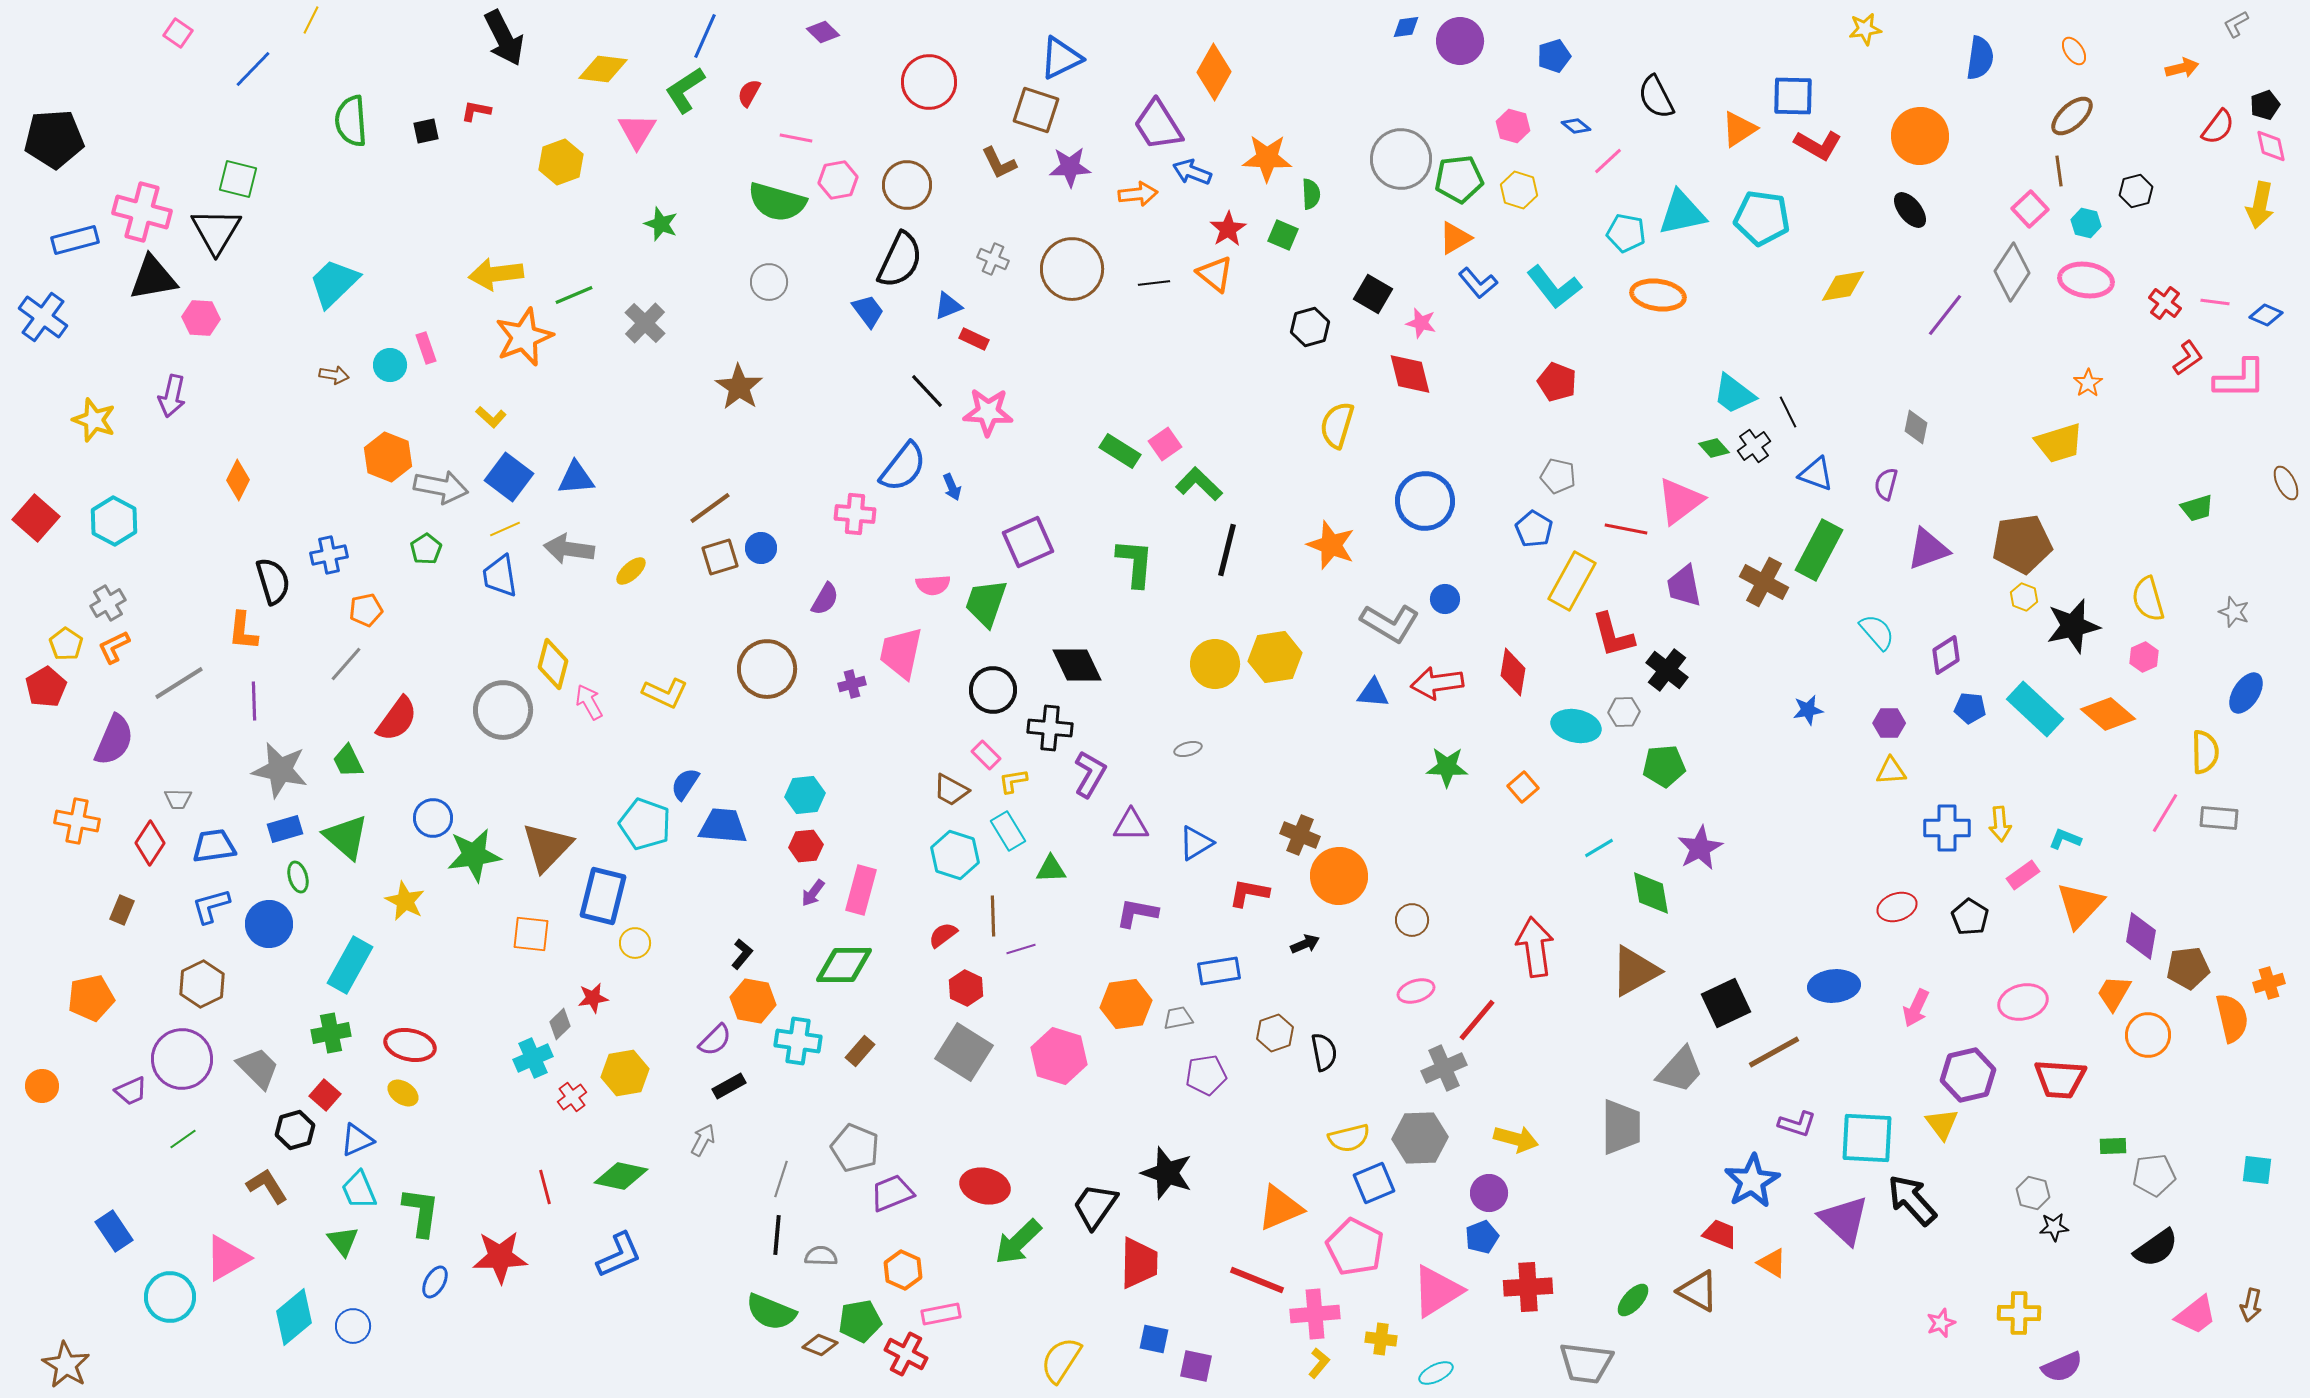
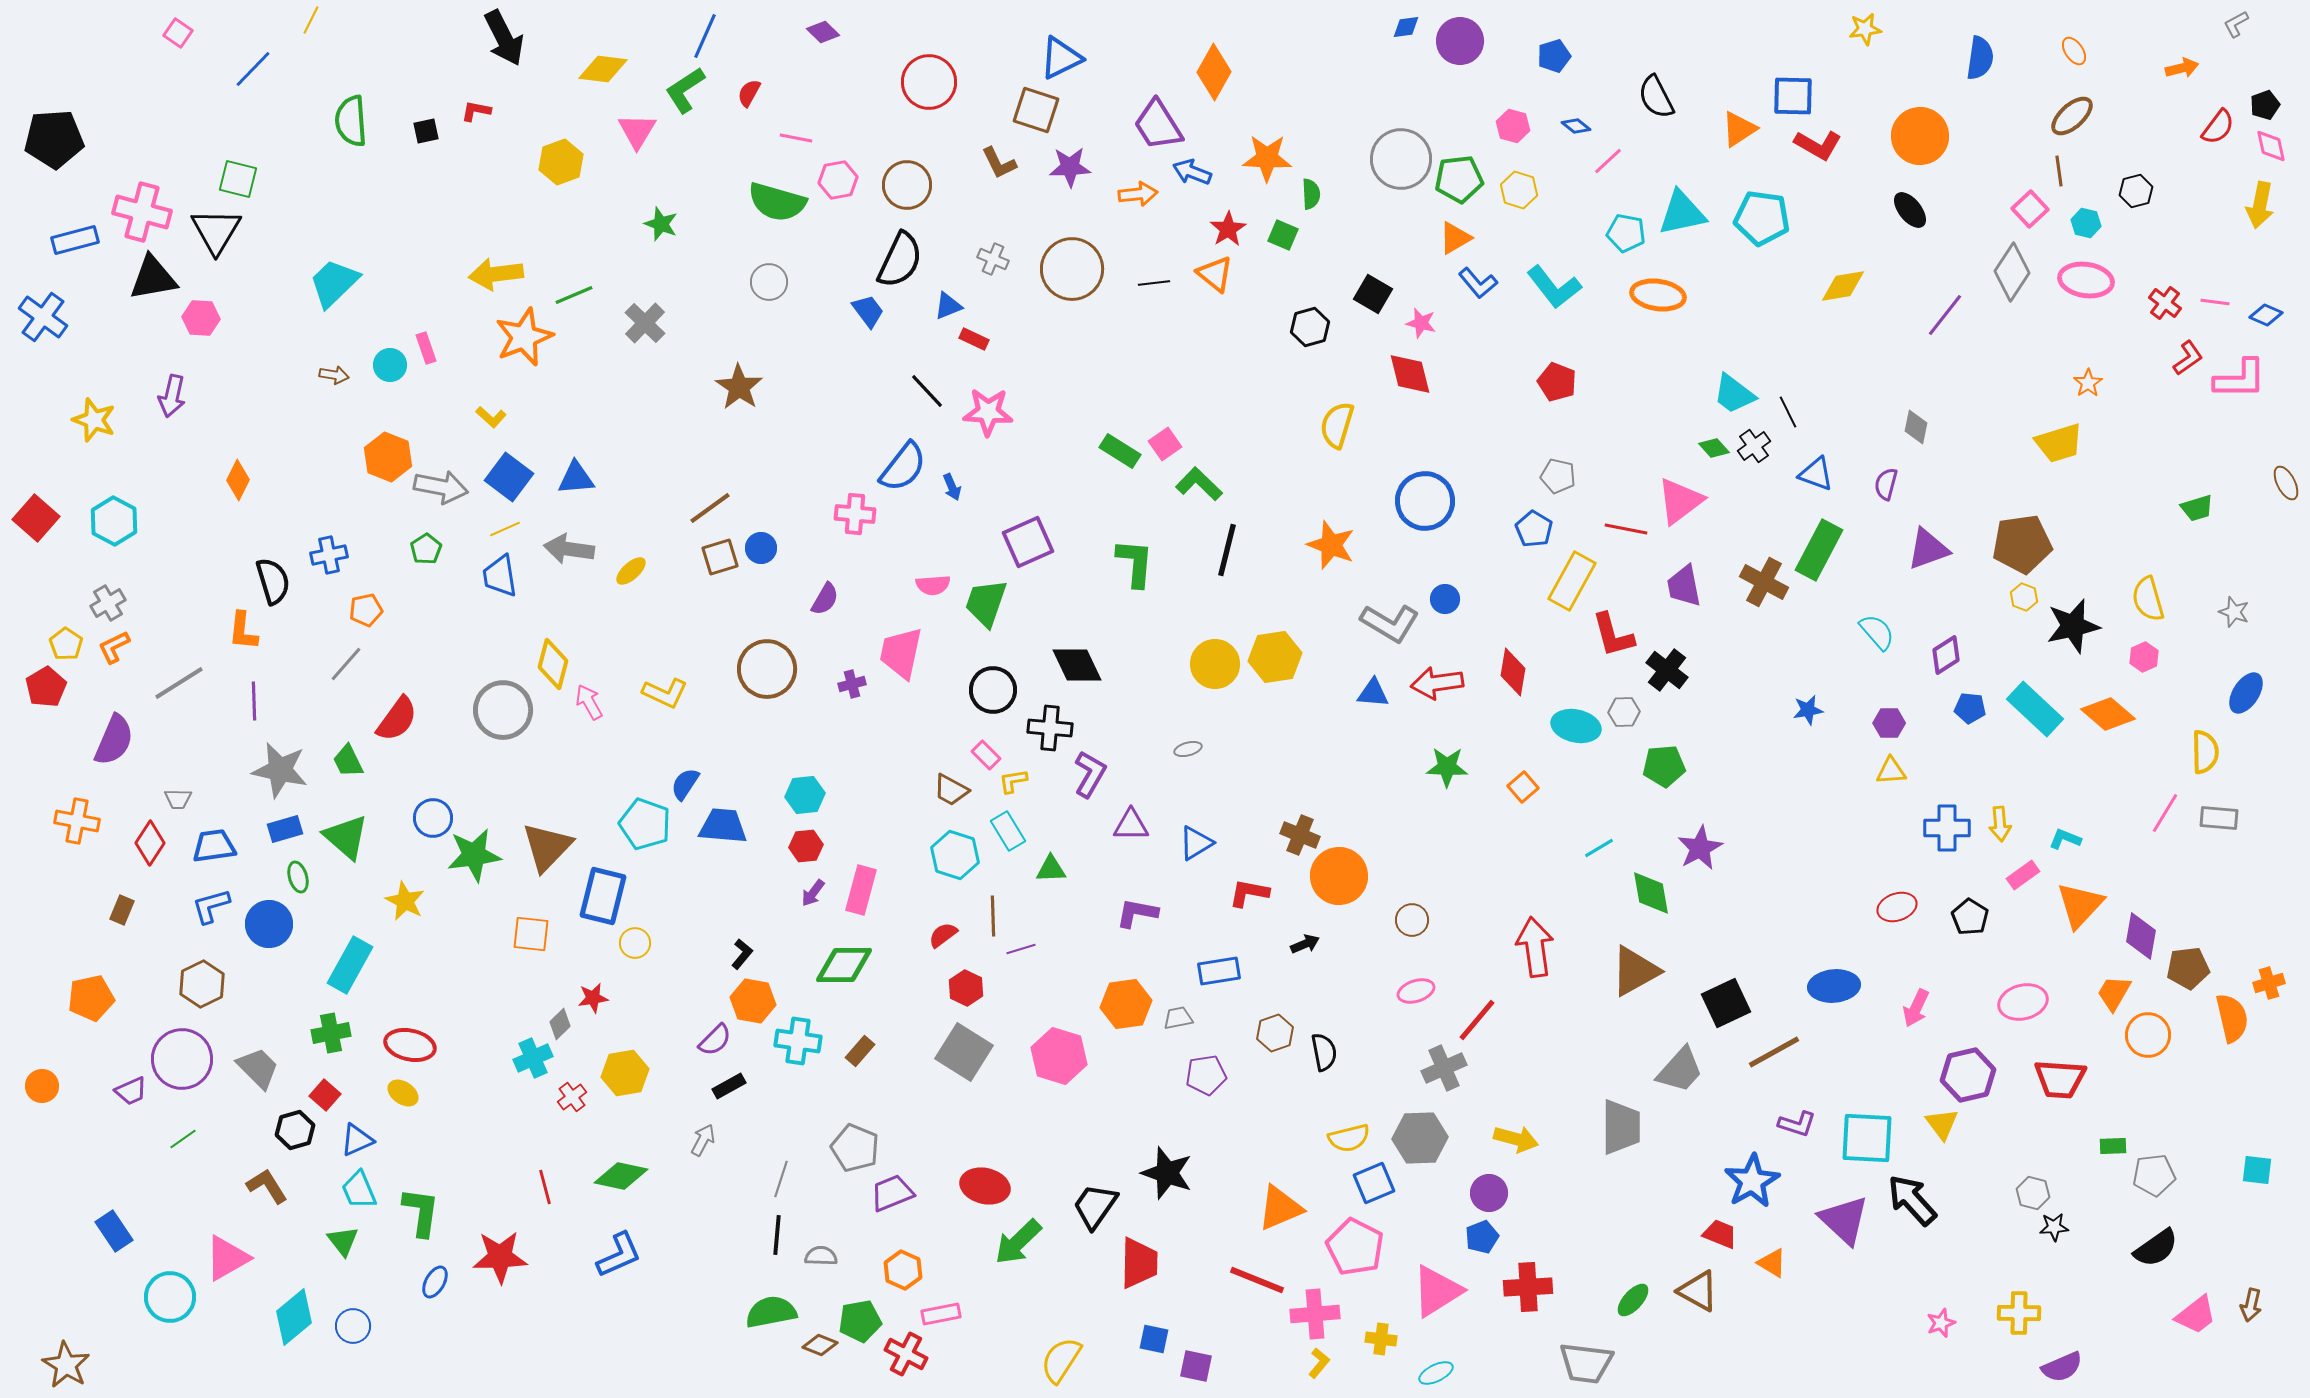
green semicircle at (771, 1312): rotated 147 degrees clockwise
